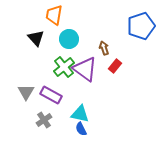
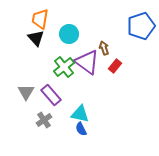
orange trapezoid: moved 14 px left, 4 px down
cyan circle: moved 5 px up
purple triangle: moved 2 px right, 7 px up
purple rectangle: rotated 20 degrees clockwise
